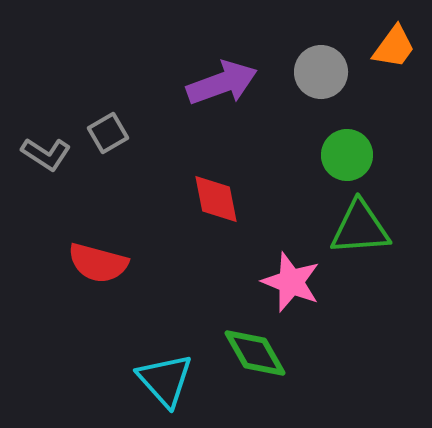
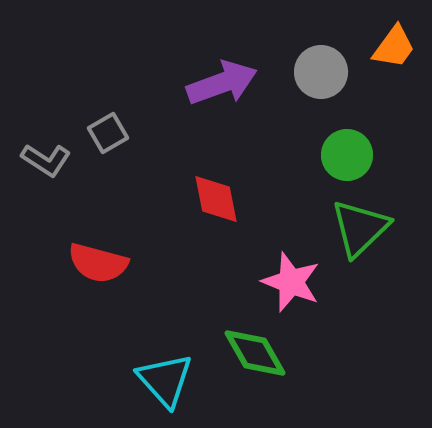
gray L-shape: moved 6 px down
green triangle: rotated 40 degrees counterclockwise
